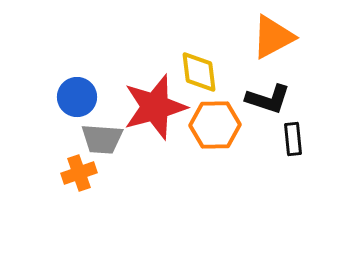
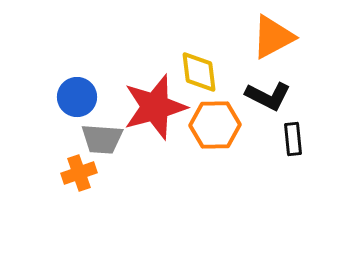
black L-shape: moved 3 px up; rotated 9 degrees clockwise
